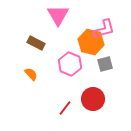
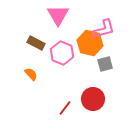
orange hexagon: moved 1 px left, 1 px down
pink hexagon: moved 8 px left, 11 px up
